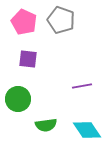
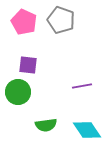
purple square: moved 6 px down
green circle: moved 7 px up
